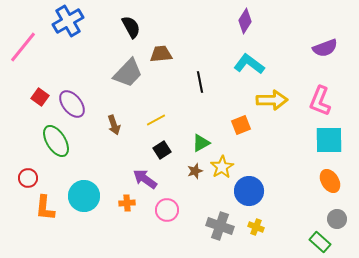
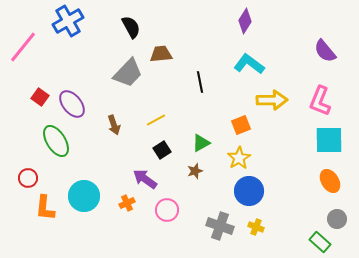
purple semicircle: moved 3 px down; rotated 70 degrees clockwise
yellow star: moved 17 px right, 9 px up
orange cross: rotated 21 degrees counterclockwise
